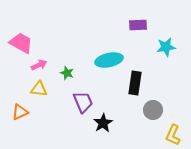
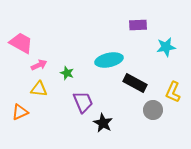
black rectangle: rotated 70 degrees counterclockwise
black star: rotated 12 degrees counterclockwise
yellow L-shape: moved 43 px up
